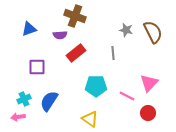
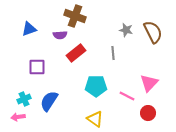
yellow triangle: moved 5 px right
